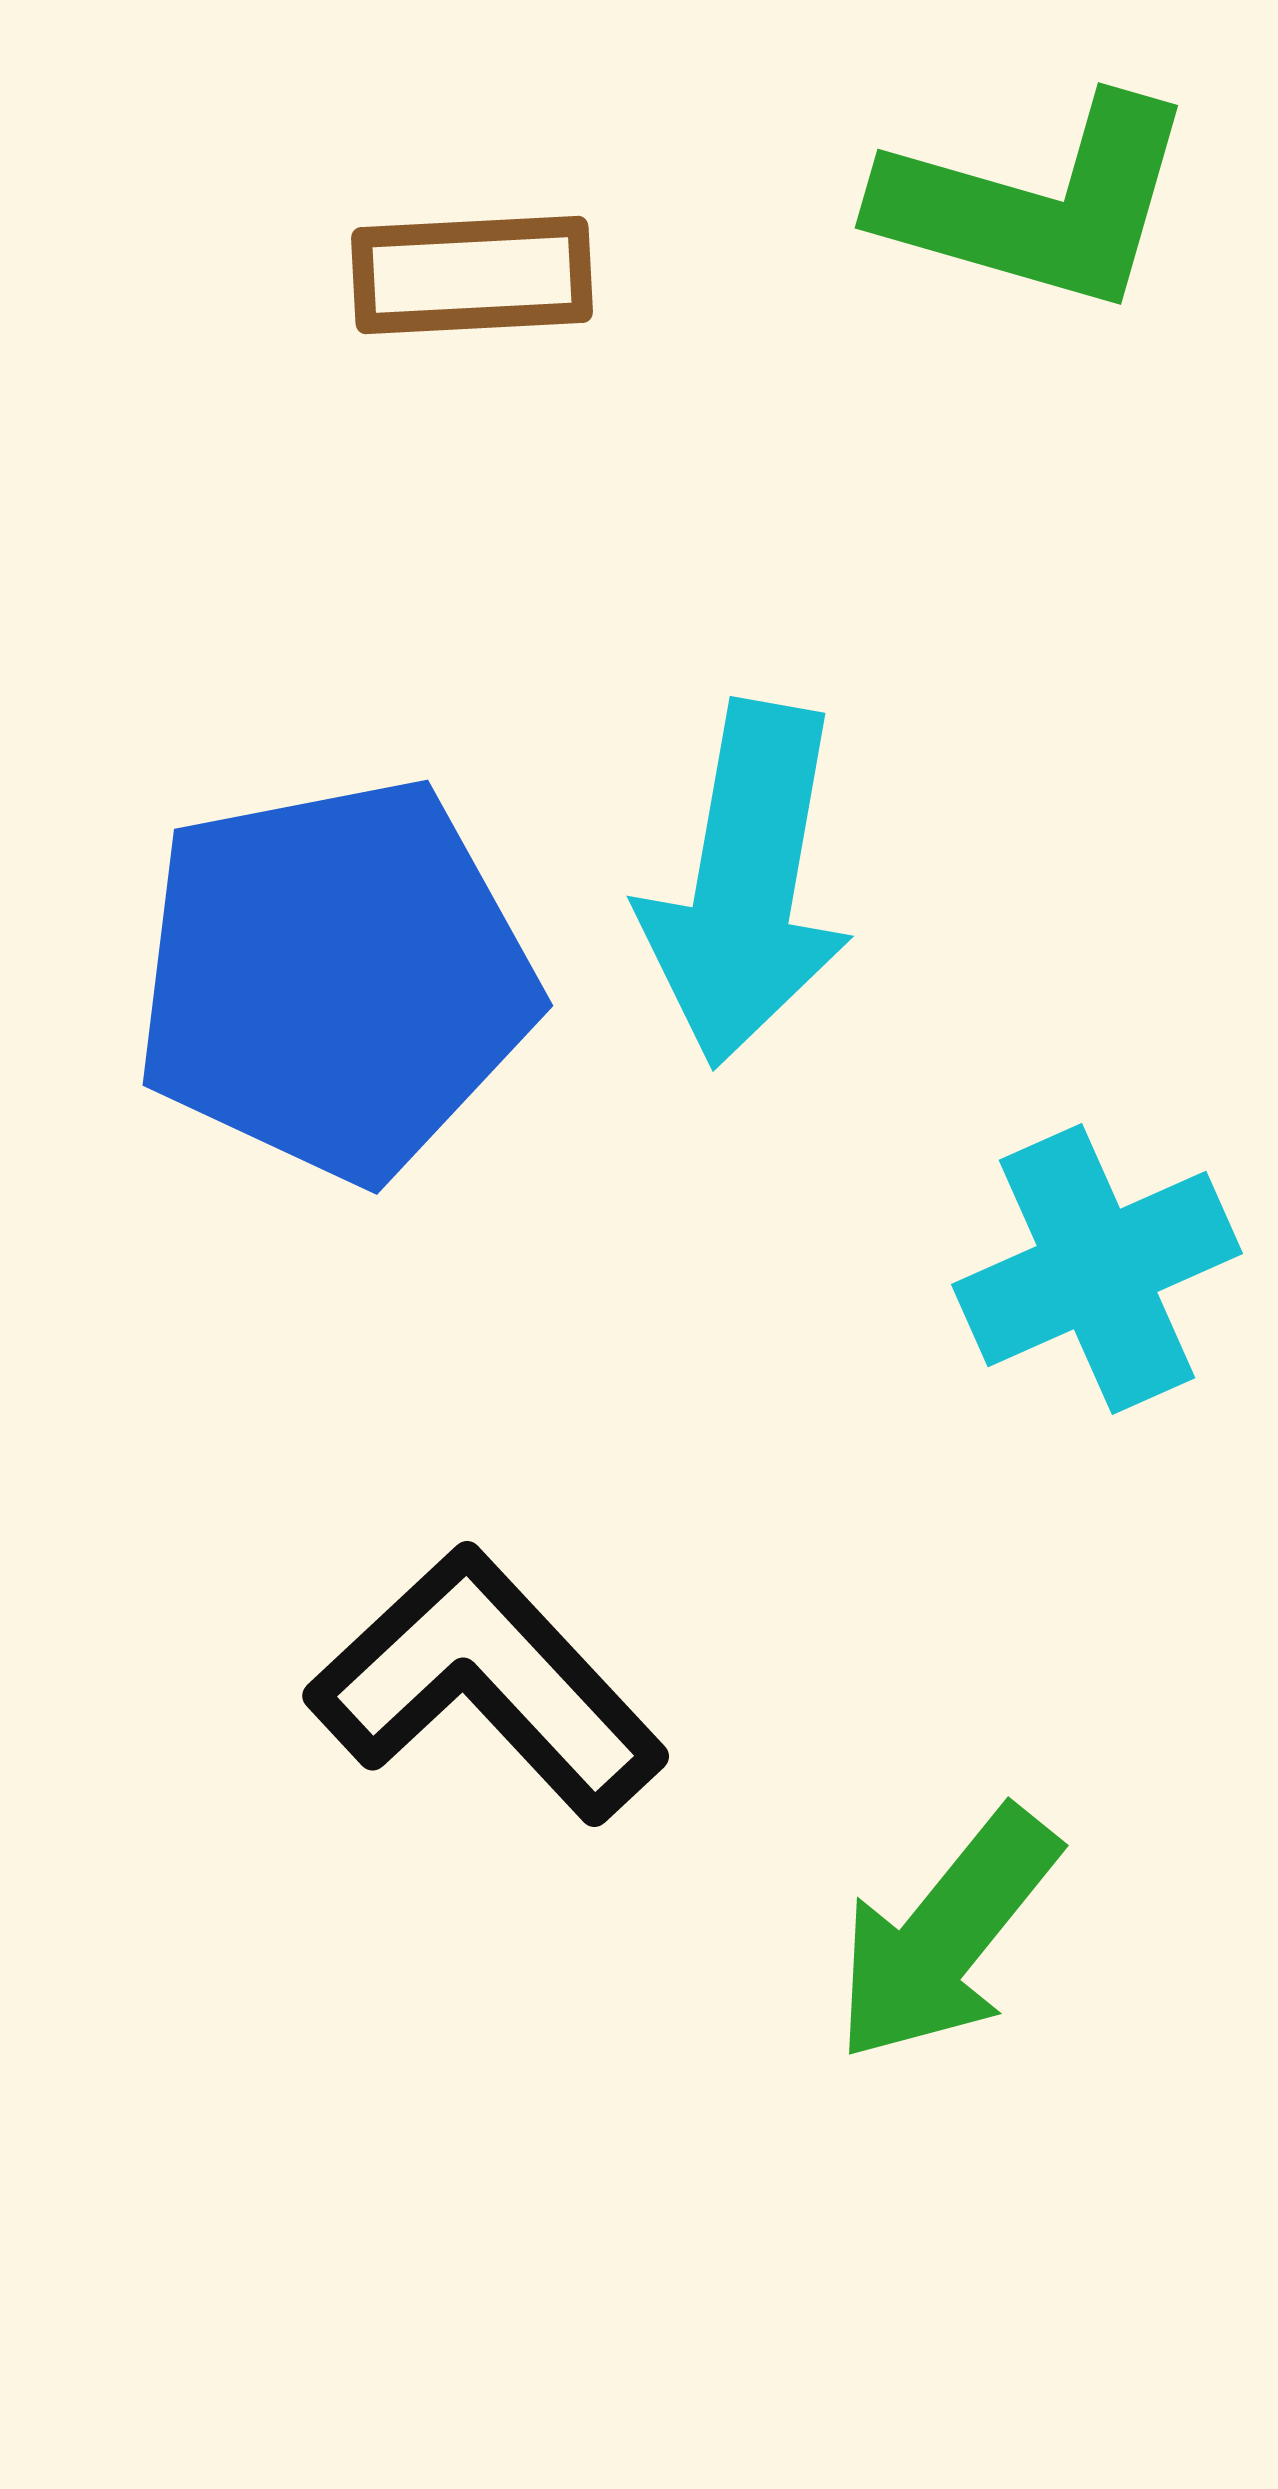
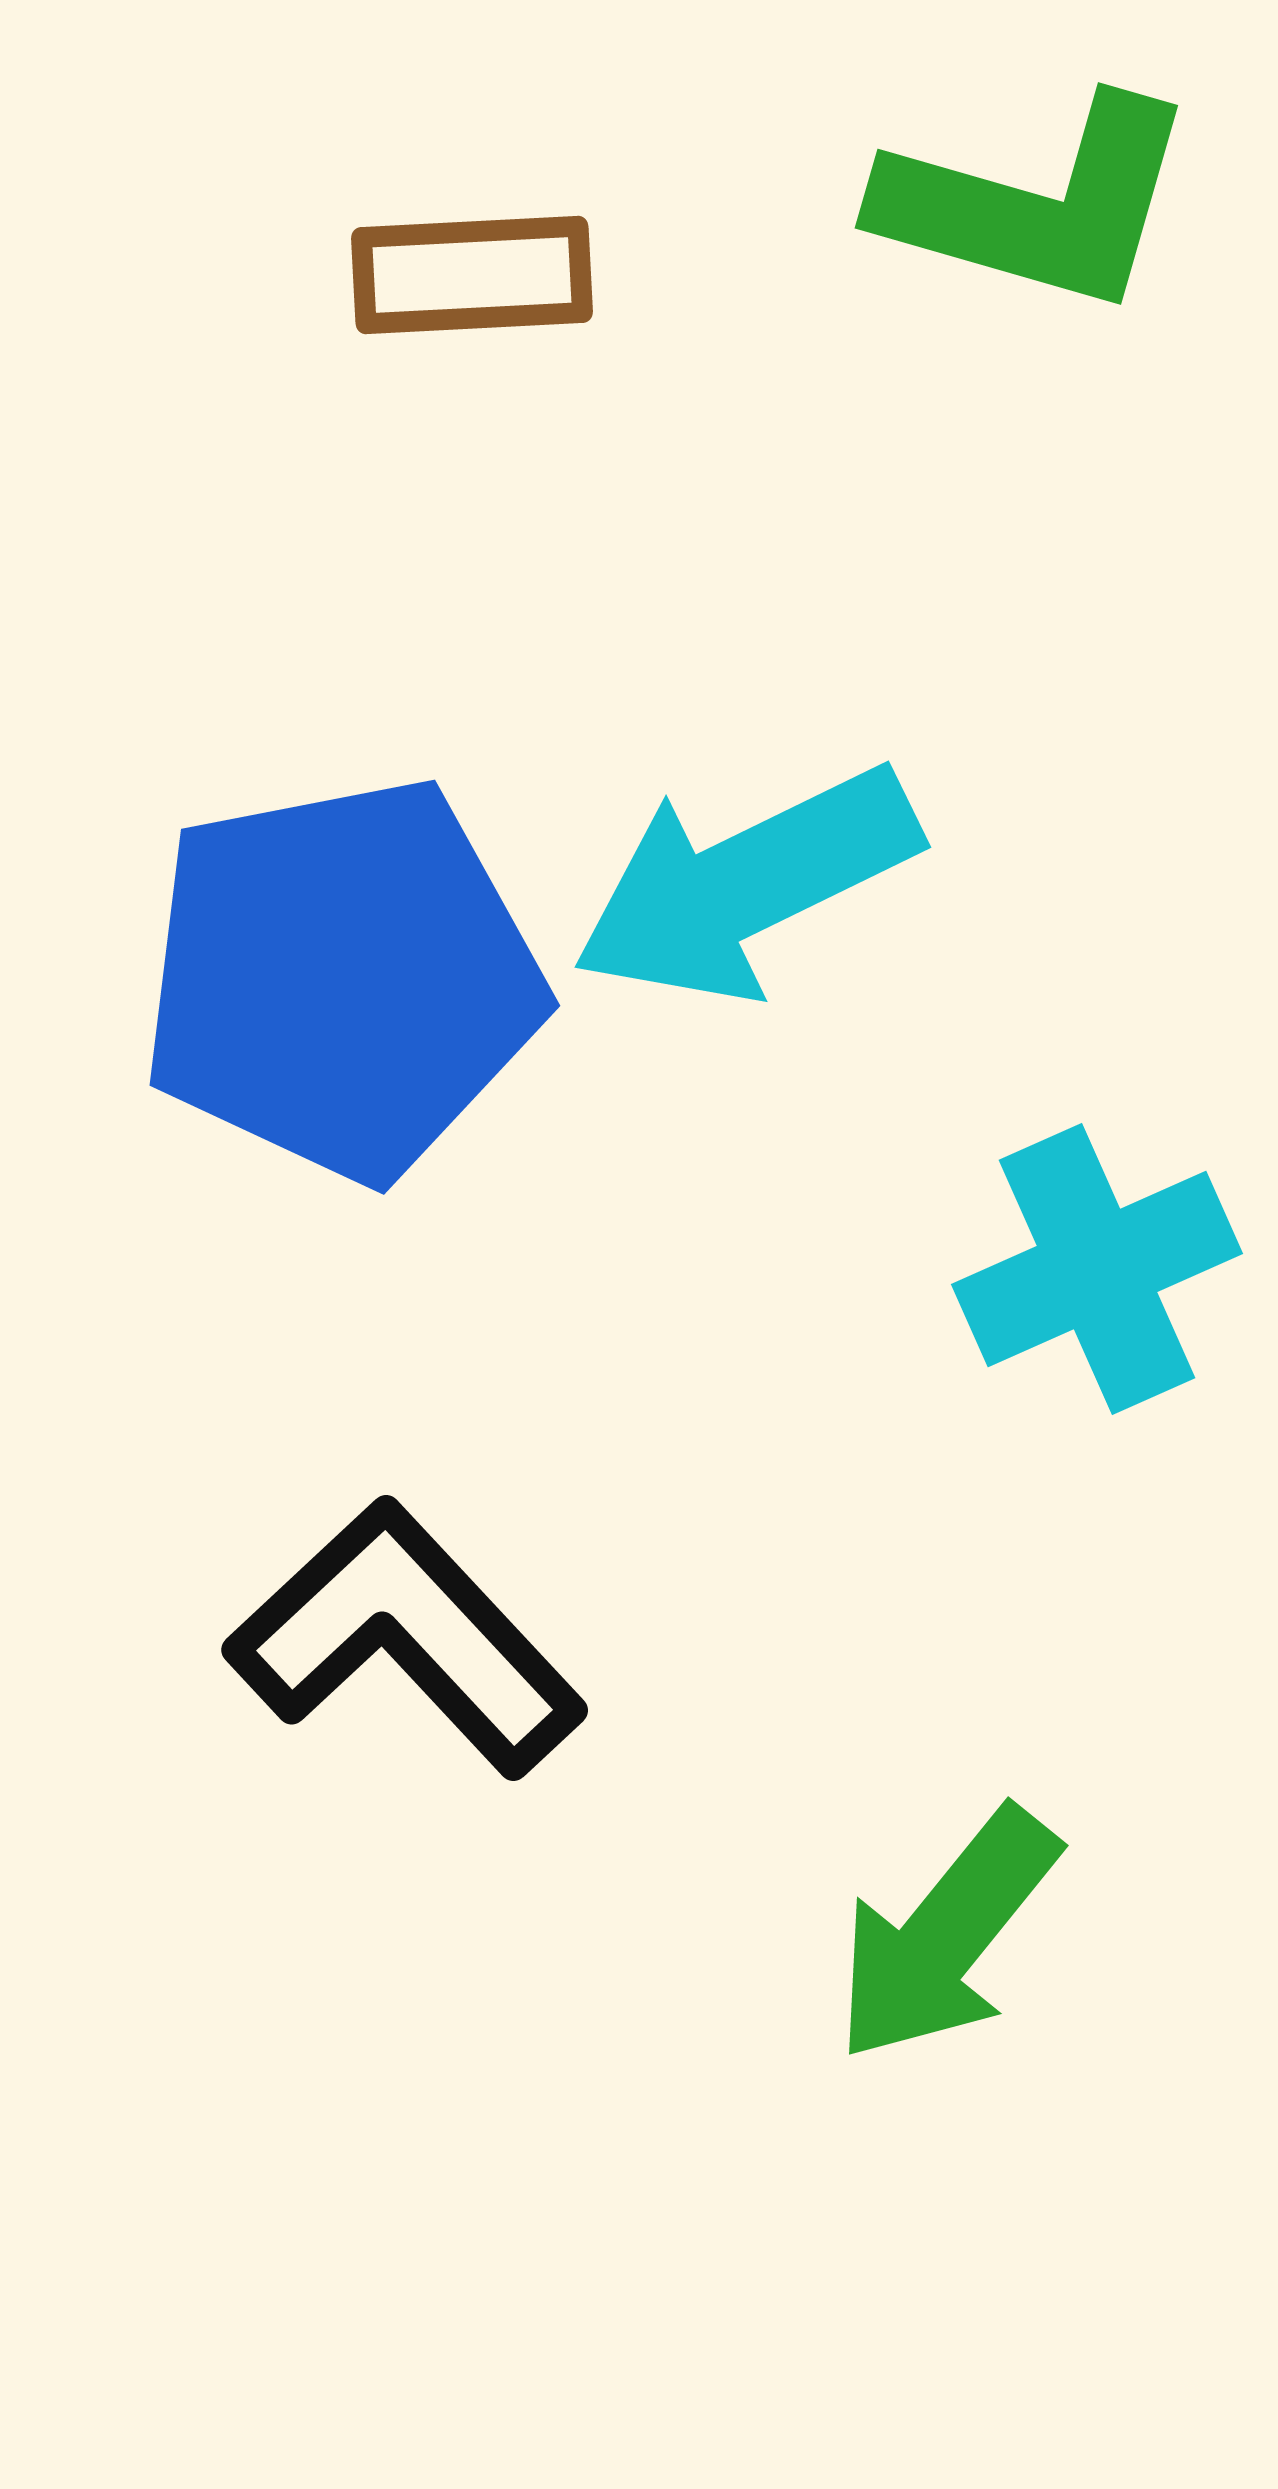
cyan arrow: rotated 54 degrees clockwise
blue pentagon: moved 7 px right
black L-shape: moved 81 px left, 46 px up
